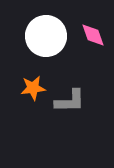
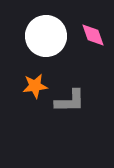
orange star: moved 2 px right, 2 px up
